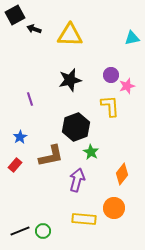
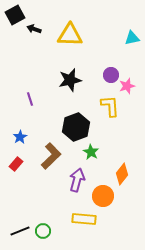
brown L-shape: rotated 32 degrees counterclockwise
red rectangle: moved 1 px right, 1 px up
orange circle: moved 11 px left, 12 px up
